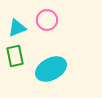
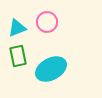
pink circle: moved 2 px down
green rectangle: moved 3 px right
